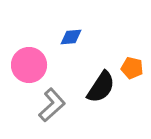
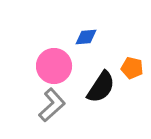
blue diamond: moved 15 px right
pink circle: moved 25 px right, 1 px down
